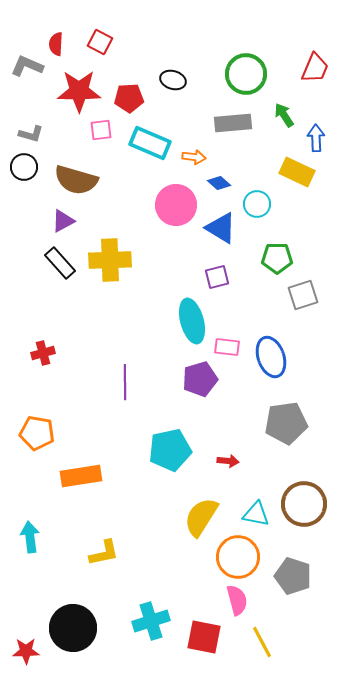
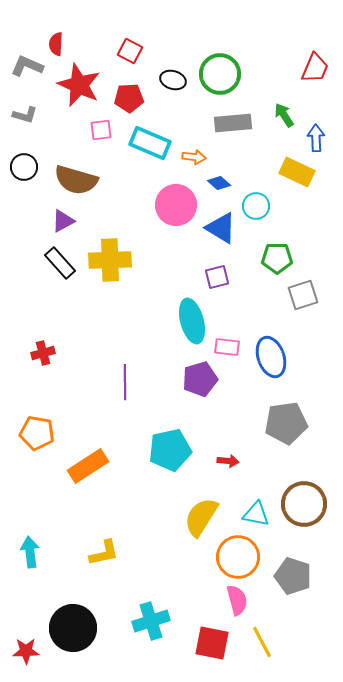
red square at (100, 42): moved 30 px right, 9 px down
green circle at (246, 74): moved 26 px left
red star at (79, 91): moved 6 px up; rotated 24 degrees clockwise
gray L-shape at (31, 134): moved 6 px left, 19 px up
cyan circle at (257, 204): moved 1 px left, 2 px down
orange rectangle at (81, 476): moved 7 px right, 10 px up; rotated 24 degrees counterclockwise
cyan arrow at (30, 537): moved 15 px down
red square at (204, 637): moved 8 px right, 6 px down
